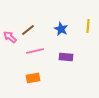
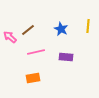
pink line: moved 1 px right, 1 px down
